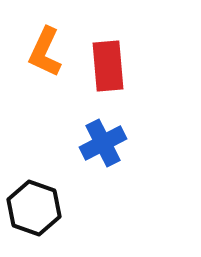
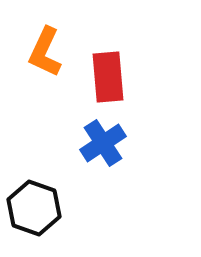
red rectangle: moved 11 px down
blue cross: rotated 6 degrees counterclockwise
